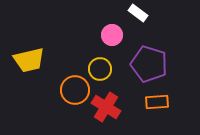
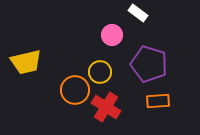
yellow trapezoid: moved 3 px left, 2 px down
yellow circle: moved 3 px down
orange rectangle: moved 1 px right, 1 px up
